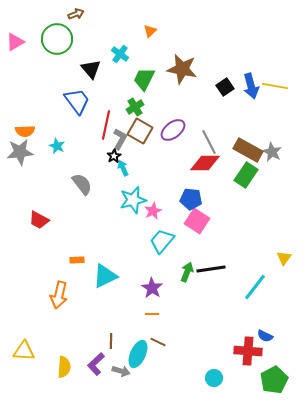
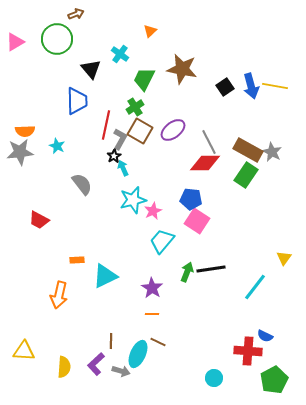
blue trapezoid at (77, 101): rotated 36 degrees clockwise
